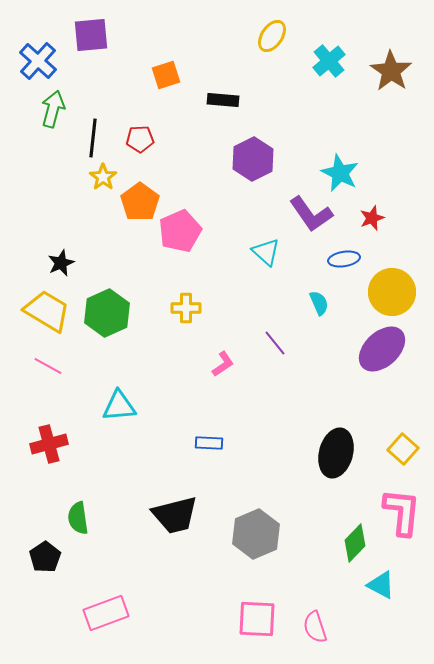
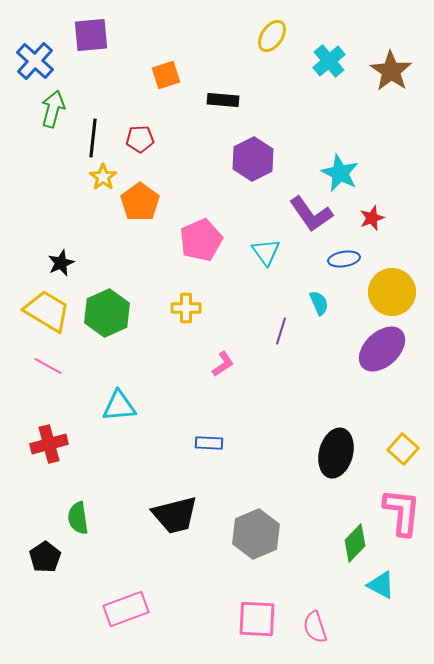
blue cross at (38, 61): moved 3 px left
pink pentagon at (180, 231): moved 21 px right, 9 px down
cyan triangle at (266, 252): rotated 12 degrees clockwise
purple line at (275, 343): moved 6 px right, 12 px up; rotated 56 degrees clockwise
pink rectangle at (106, 613): moved 20 px right, 4 px up
